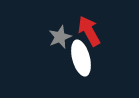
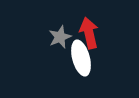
red arrow: moved 2 px down; rotated 16 degrees clockwise
